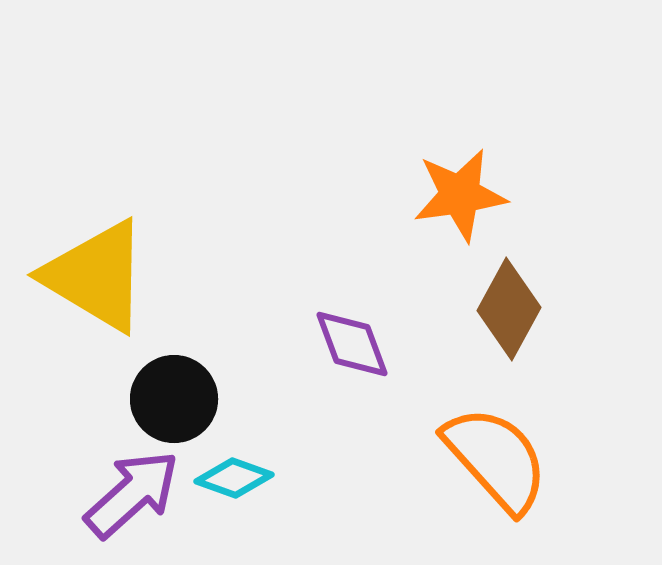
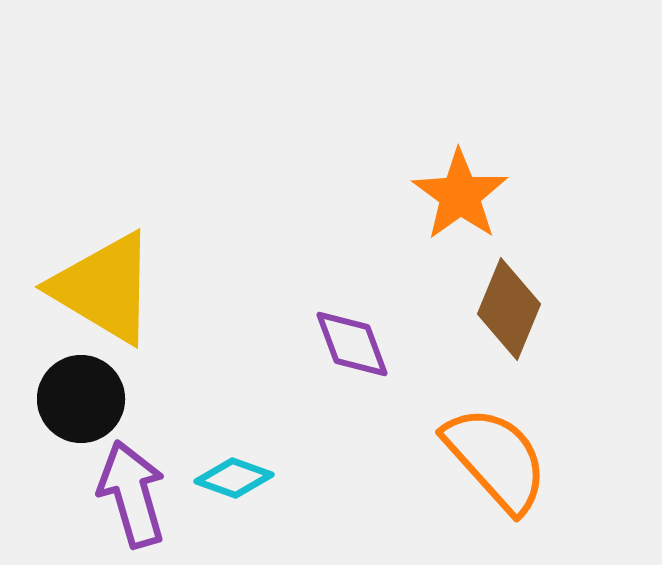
orange star: rotated 28 degrees counterclockwise
yellow triangle: moved 8 px right, 12 px down
brown diamond: rotated 6 degrees counterclockwise
black circle: moved 93 px left
purple arrow: rotated 64 degrees counterclockwise
